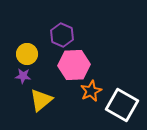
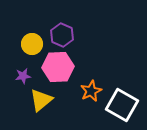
yellow circle: moved 5 px right, 10 px up
pink hexagon: moved 16 px left, 2 px down
purple star: rotated 14 degrees counterclockwise
